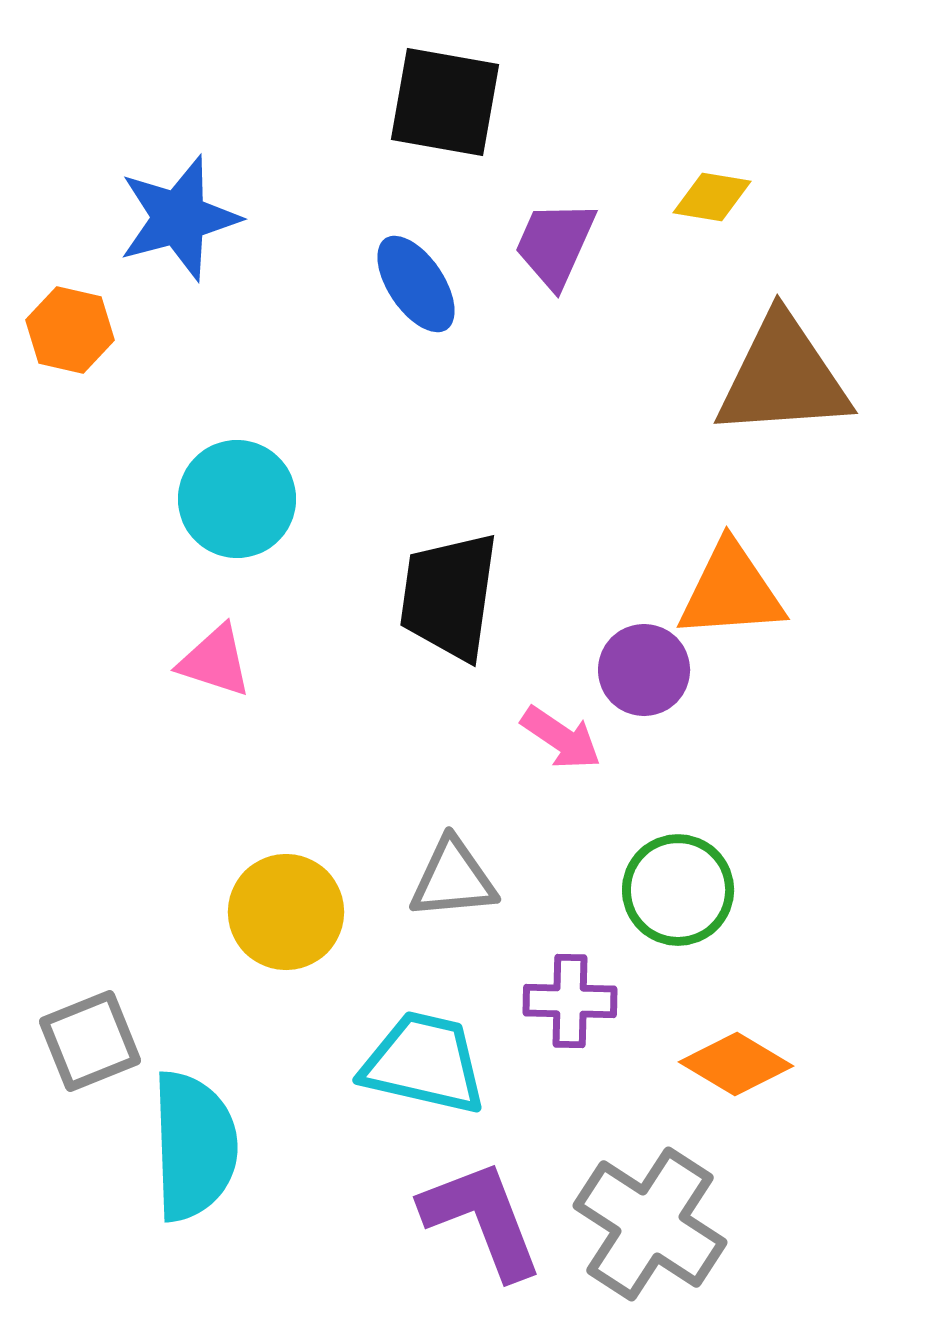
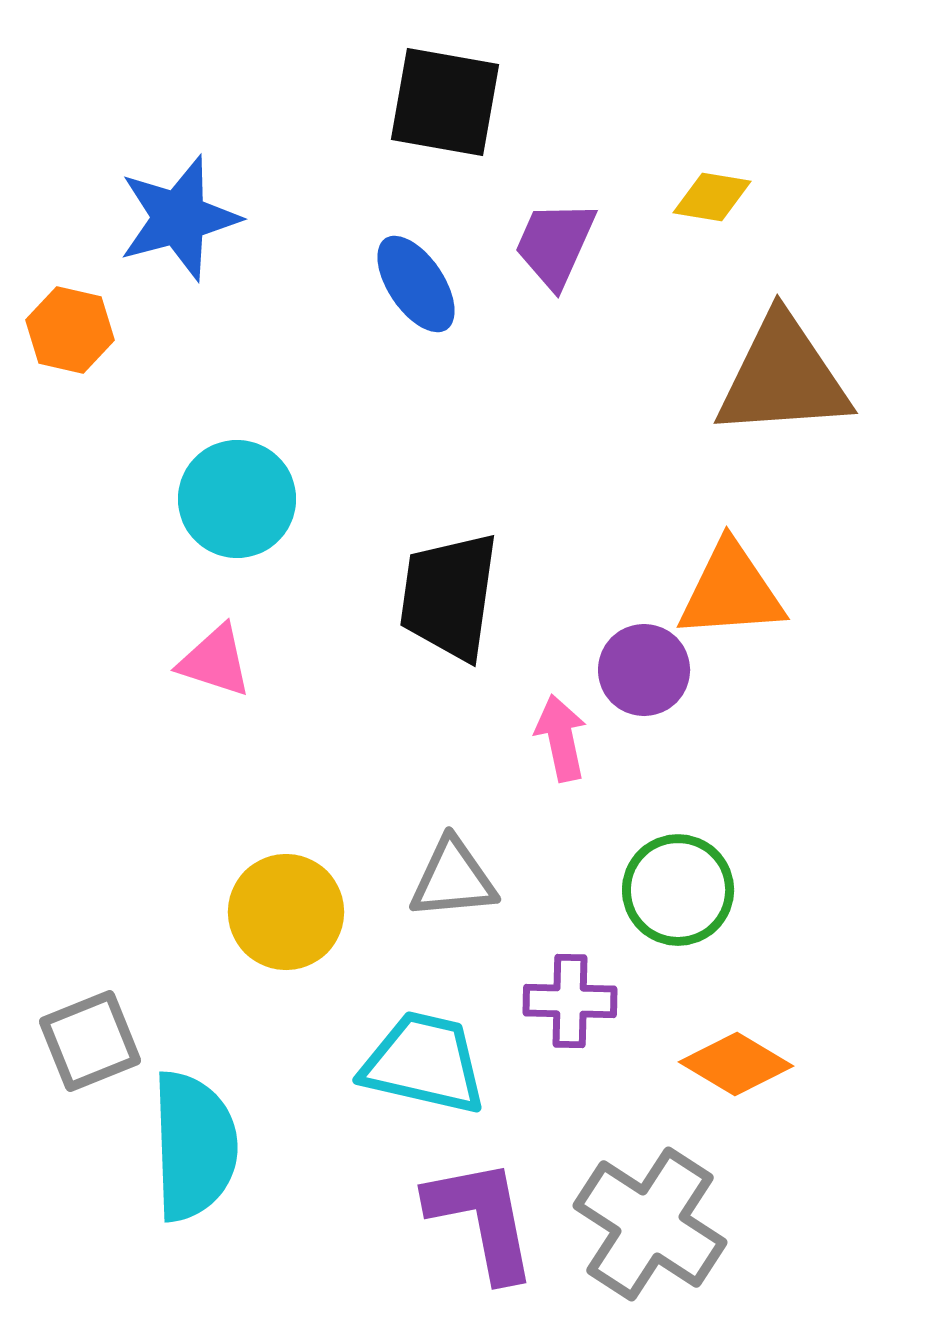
pink arrow: rotated 136 degrees counterclockwise
purple L-shape: rotated 10 degrees clockwise
